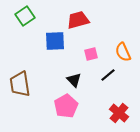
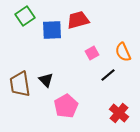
blue square: moved 3 px left, 11 px up
pink square: moved 1 px right, 1 px up; rotated 16 degrees counterclockwise
black triangle: moved 28 px left
